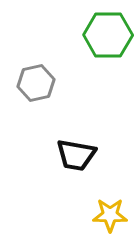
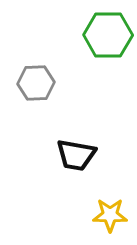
gray hexagon: rotated 9 degrees clockwise
